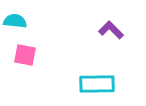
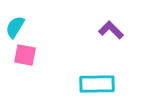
cyan semicircle: moved 6 px down; rotated 65 degrees counterclockwise
